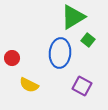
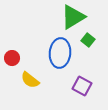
yellow semicircle: moved 1 px right, 5 px up; rotated 12 degrees clockwise
